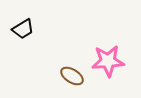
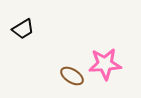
pink star: moved 3 px left, 3 px down
